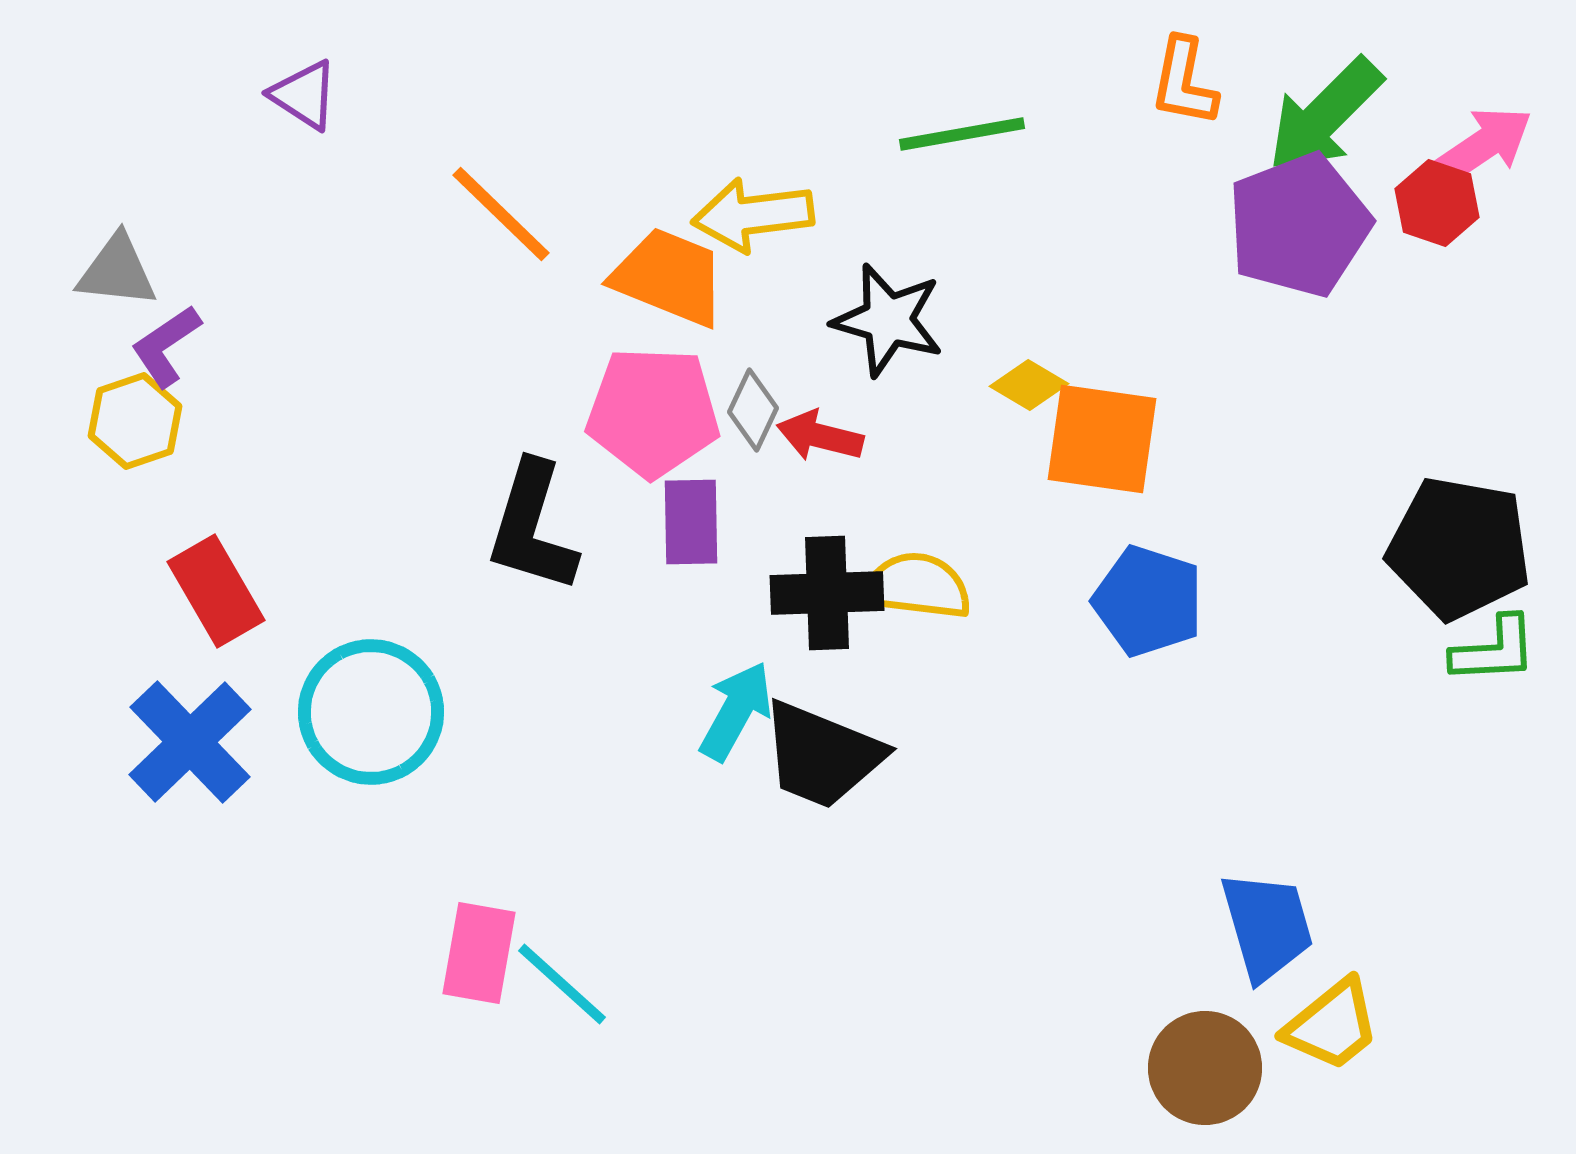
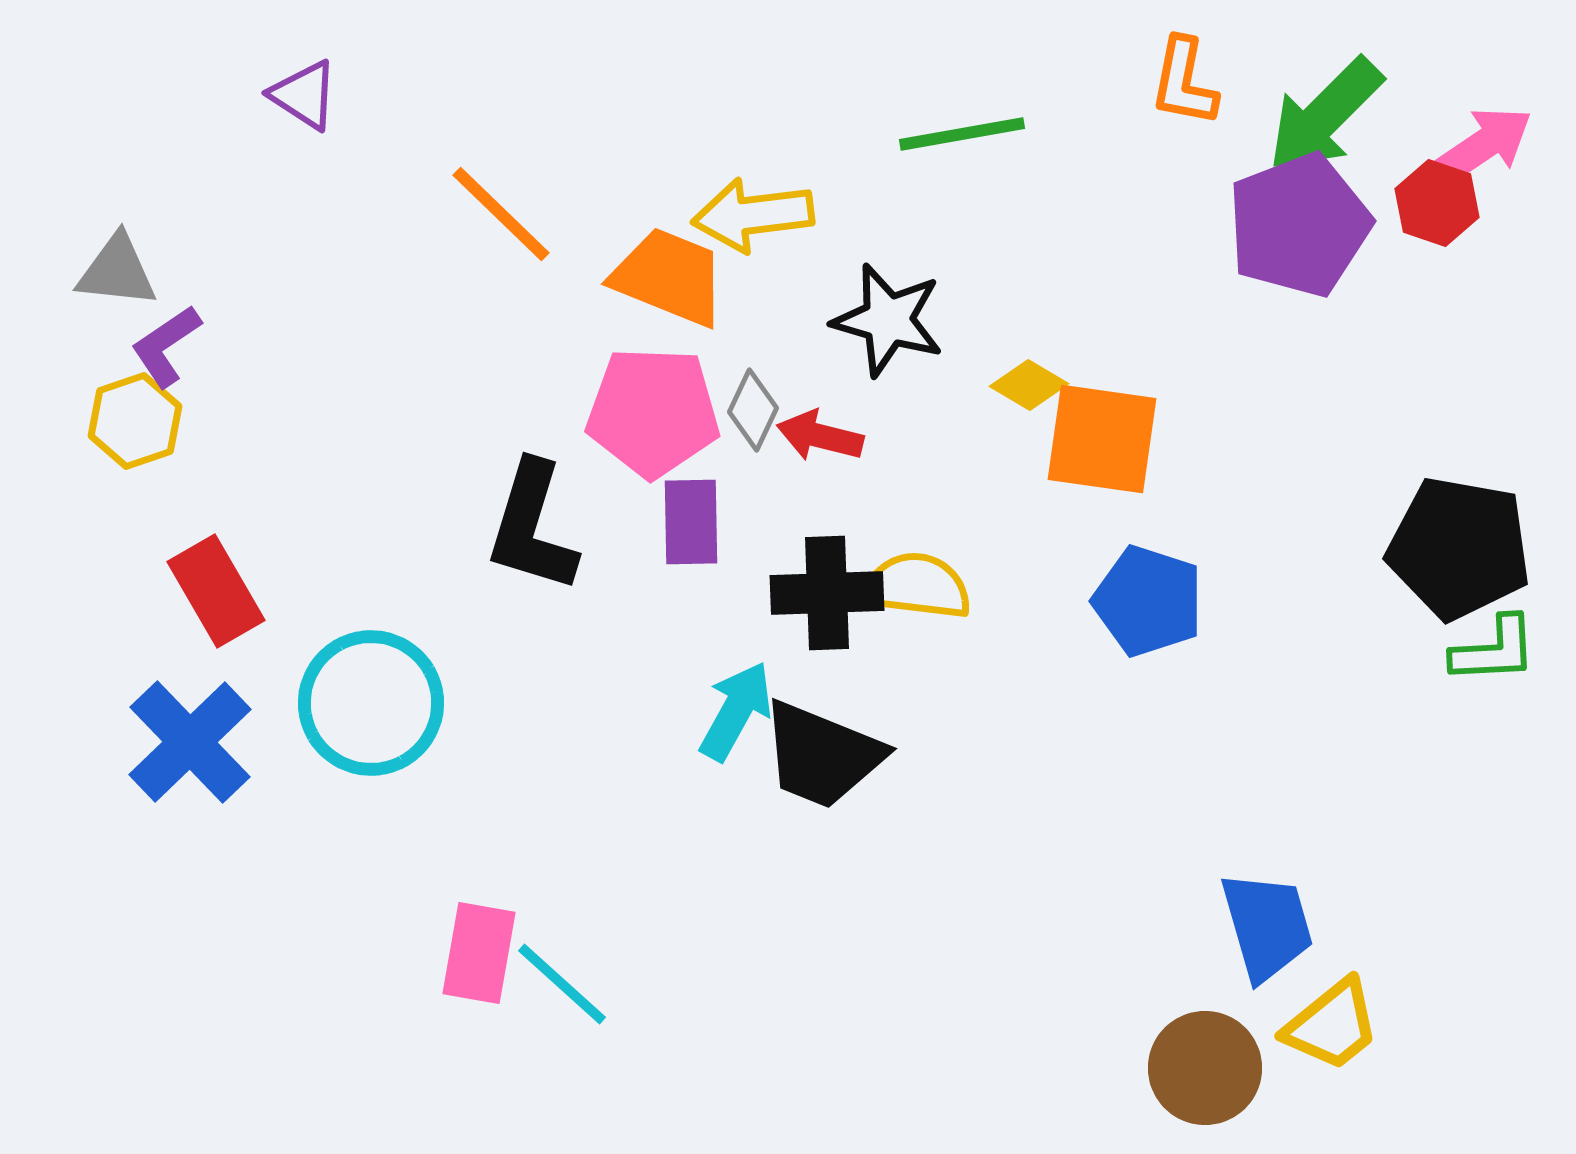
cyan circle: moved 9 px up
